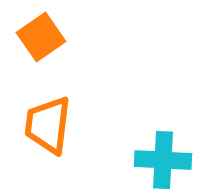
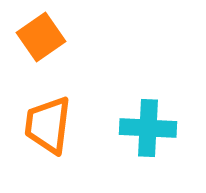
cyan cross: moved 15 px left, 32 px up
